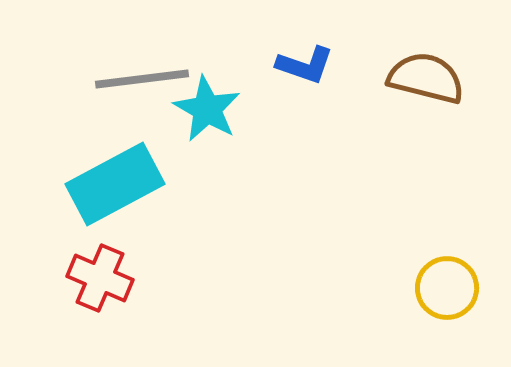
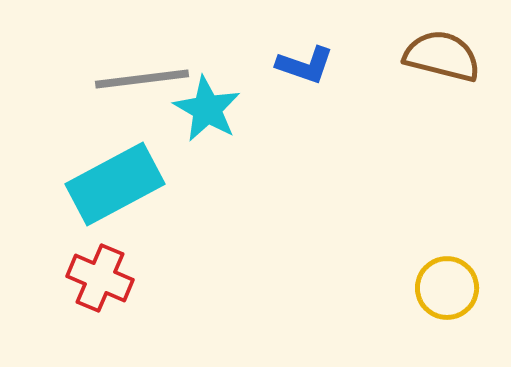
brown semicircle: moved 16 px right, 22 px up
